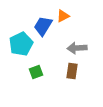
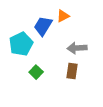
green square: rotated 24 degrees counterclockwise
